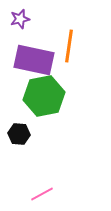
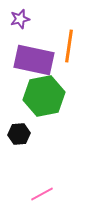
black hexagon: rotated 10 degrees counterclockwise
